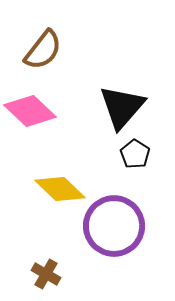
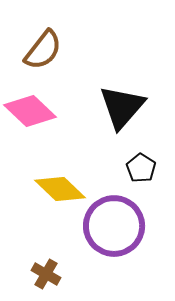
black pentagon: moved 6 px right, 14 px down
